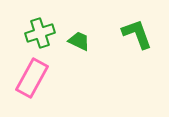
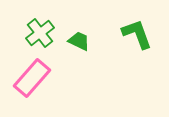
green cross: rotated 20 degrees counterclockwise
pink rectangle: rotated 12 degrees clockwise
